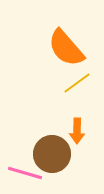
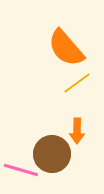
pink line: moved 4 px left, 3 px up
